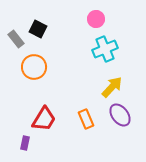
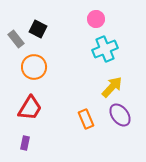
red trapezoid: moved 14 px left, 11 px up
